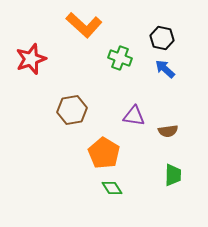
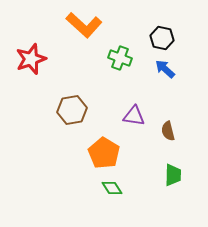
brown semicircle: rotated 84 degrees clockwise
